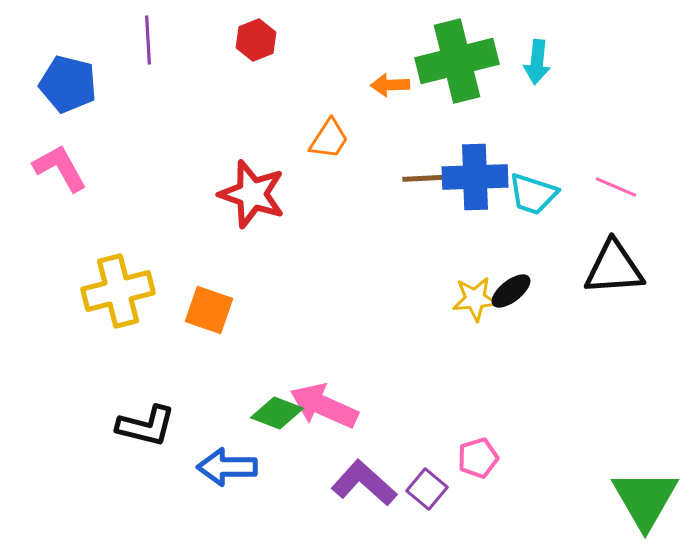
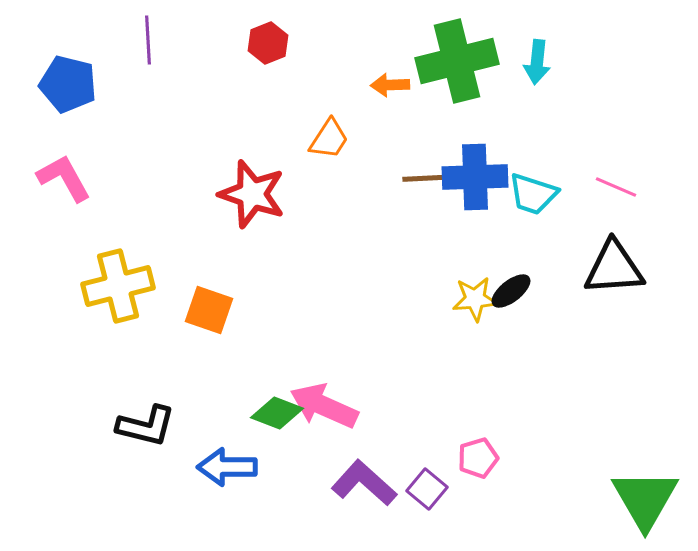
red hexagon: moved 12 px right, 3 px down
pink L-shape: moved 4 px right, 10 px down
yellow cross: moved 5 px up
